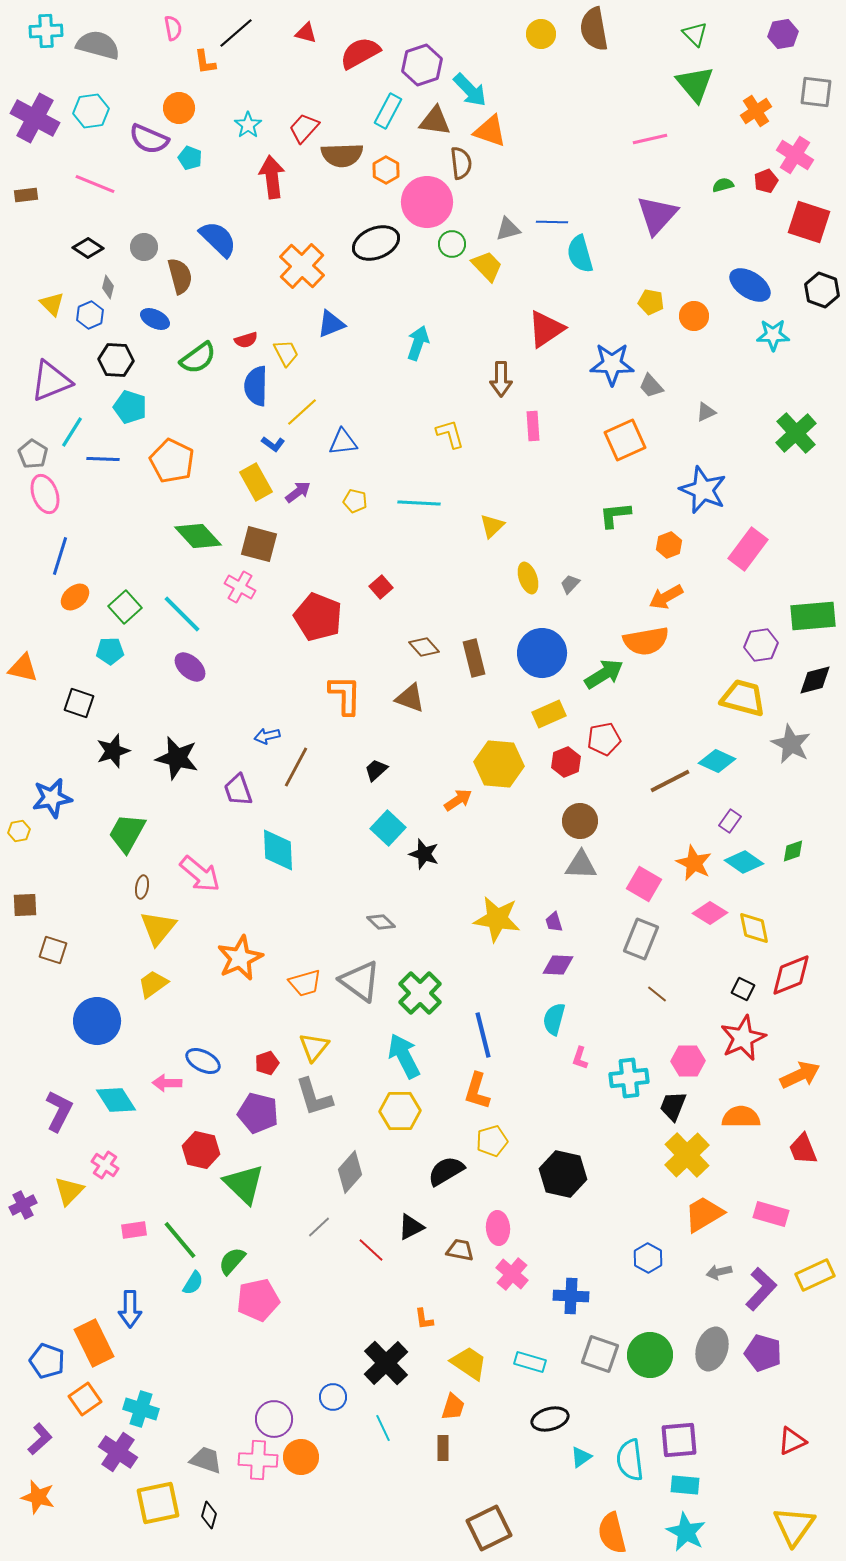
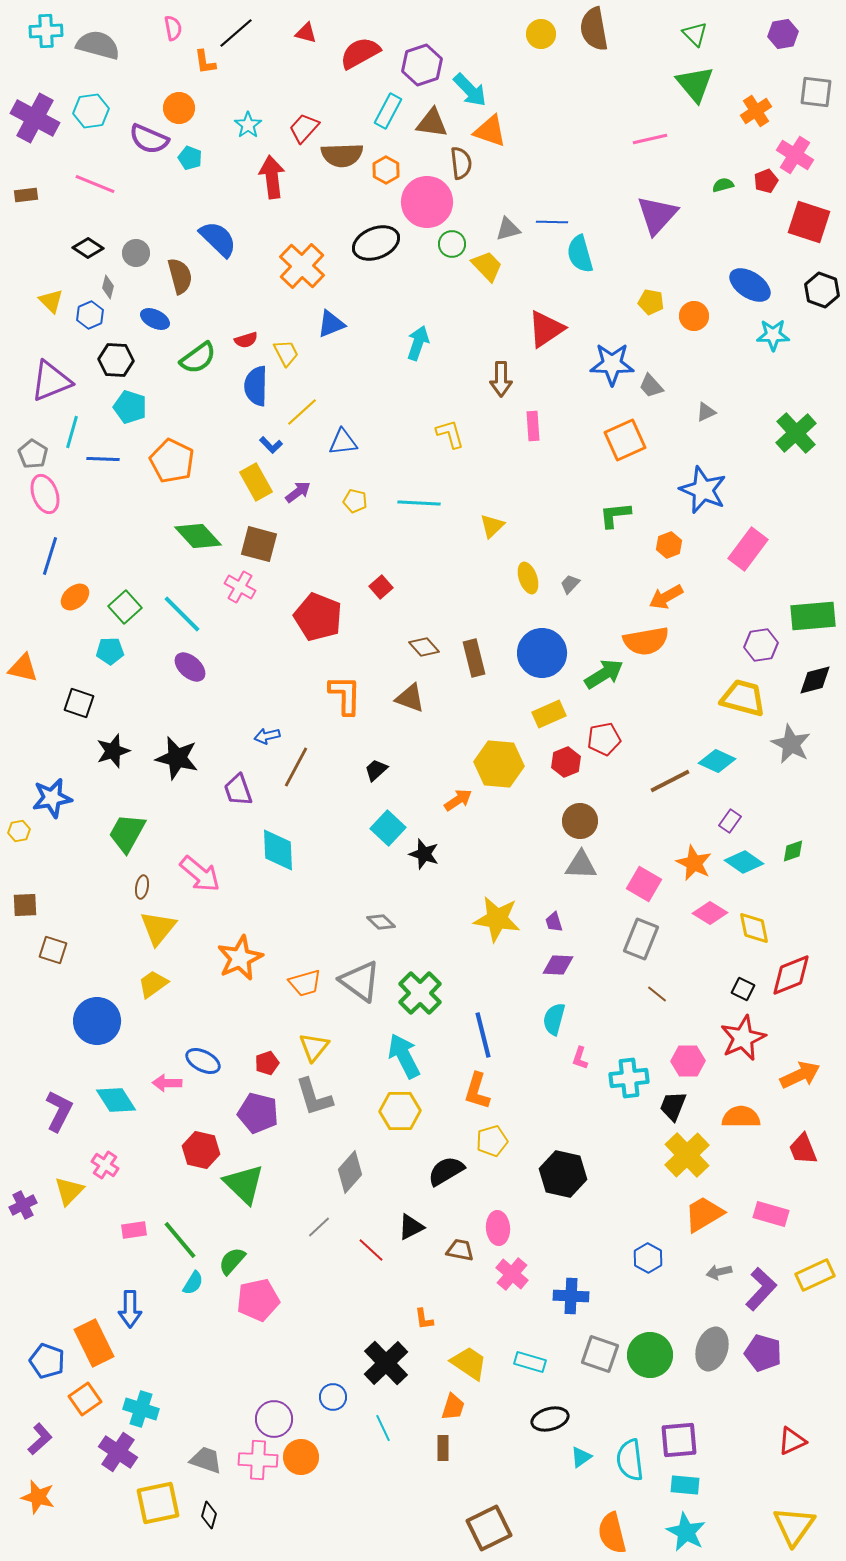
brown triangle at (435, 121): moved 3 px left, 2 px down
gray circle at (144, 247): moved 8 px left, 6 px down
yellow triangle at (52, 304): moved 1 px left, 3 px up
cyan line at (72, 432): rotated 16 degrees counterclockwise
blue L-shape at (273, 444): moved 2 px left, 1 px down; rotated 10 degrees clockwise
blue line at (60, 556): moved 10 px left
